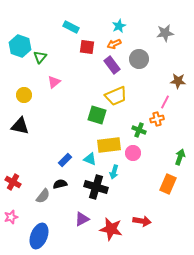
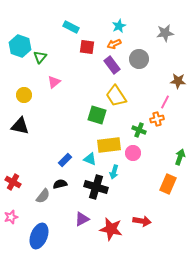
yellow trapezoid: rotated 80 degrees clockwise
